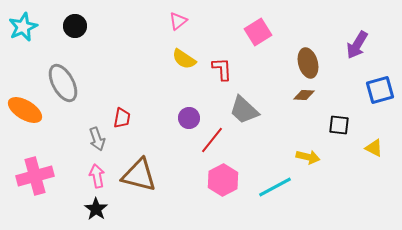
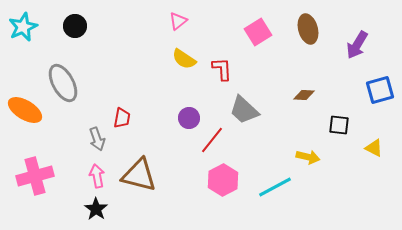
brown ellipse: moved 34 px up
